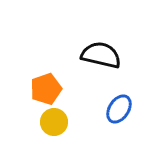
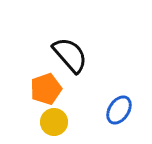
black semicircle: moved 31 px left; rotated 36 degrees clockwise
blue ellipse: moved 1 px down
